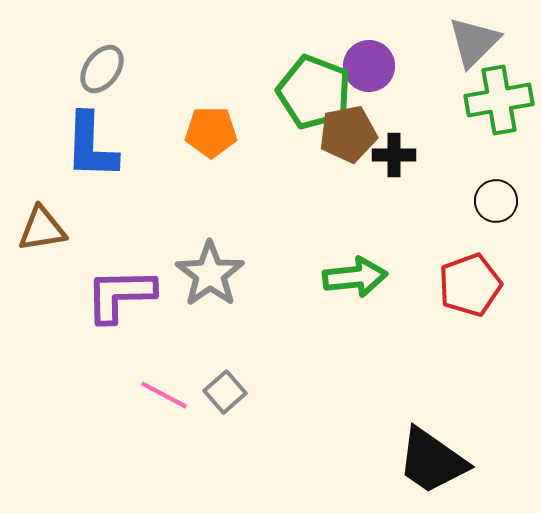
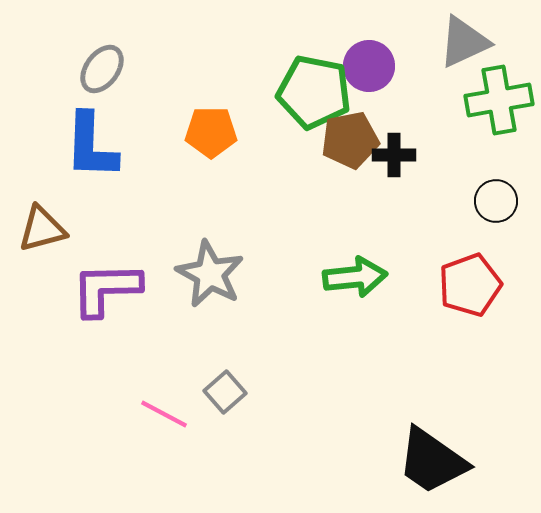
gray triangle: moved 10 px left; rotated 20 degrees clockwise
green pentagon: rotated 10 degrees counterclockwise
brown pentagon: moved 2 px right, 6 px down
brown triangle: rotated 6 degrees counterclockwise
gray star: rotated 8 degrees counterclockwise
purple L-shape: moved 14 px left, 6 px up
pink line: moved 19 px down
